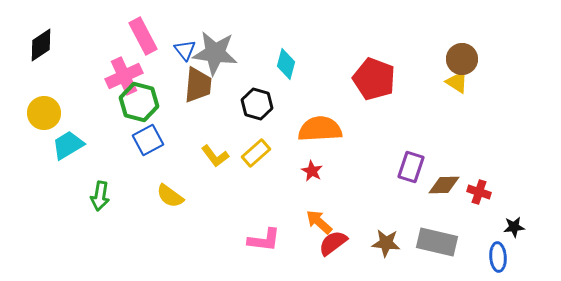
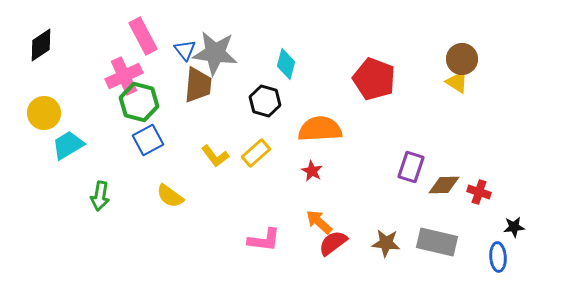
black hexagon: moved 8 px right, 3 px up
